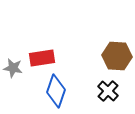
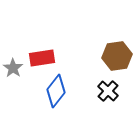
brown hexagon: rotated 12 degrees counterclockwise
gray star: rotated 24 degrees clockwise
blue diamond: rotated 20 degrees clockwise
